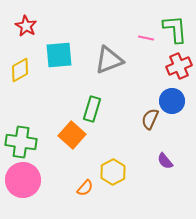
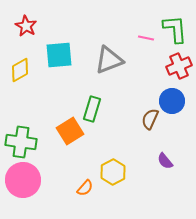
orange square: moved 2 px left, 4 px up; rotated 16 degrees clockwise
